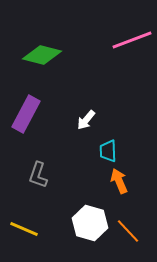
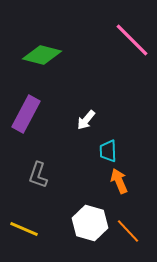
pink line: rotated 66 degrees clockwise
